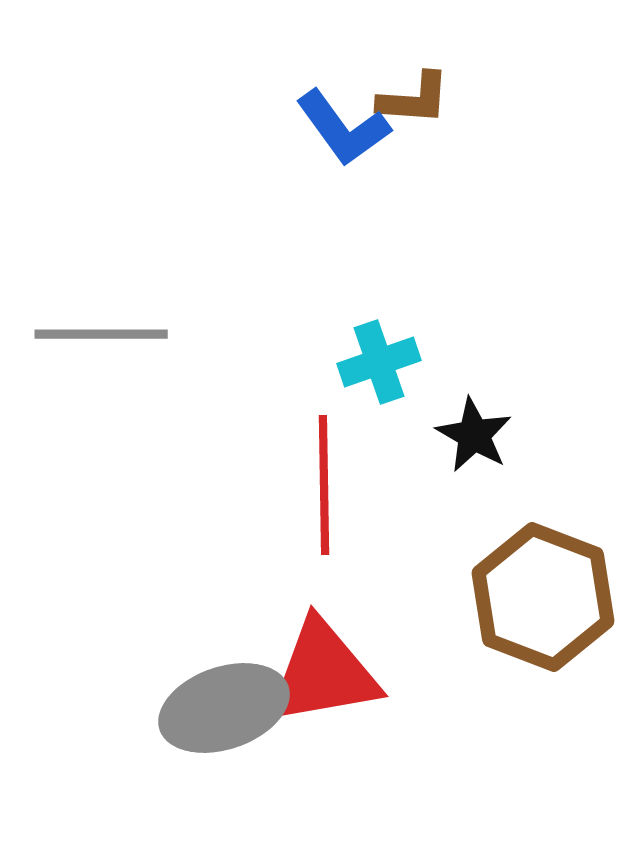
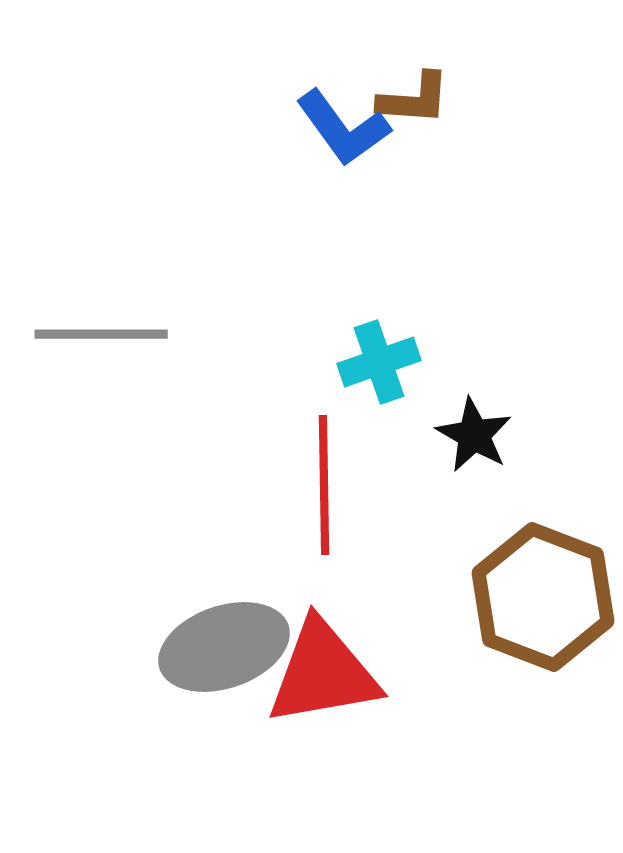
gray ellipse: moved 61 px up
